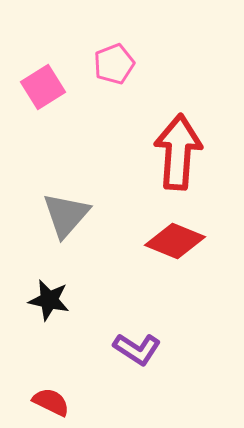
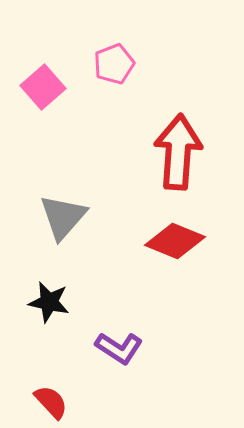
pink square: rotated 9 degrees counterclockwise
gray triangle: moved 3 px left, 2 px down
black star: moved 2 px down
purple L-shape: moved 18 px left, 1 px up
red semicircle: rotated 21 degrees clockwise
